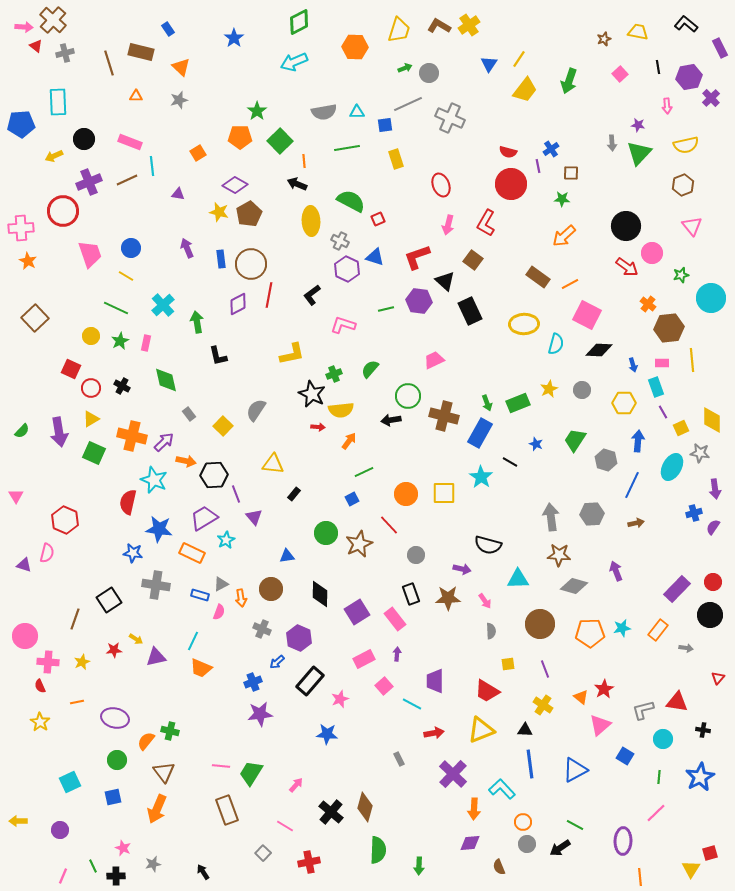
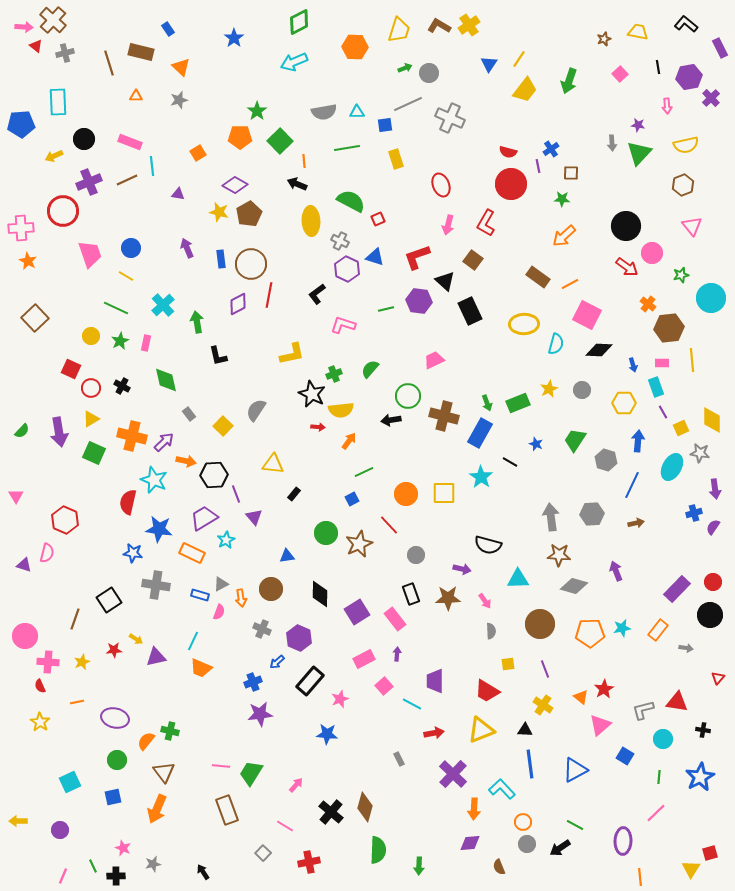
black L-shape at (312, 295): moved 5 px right, 1 px up
